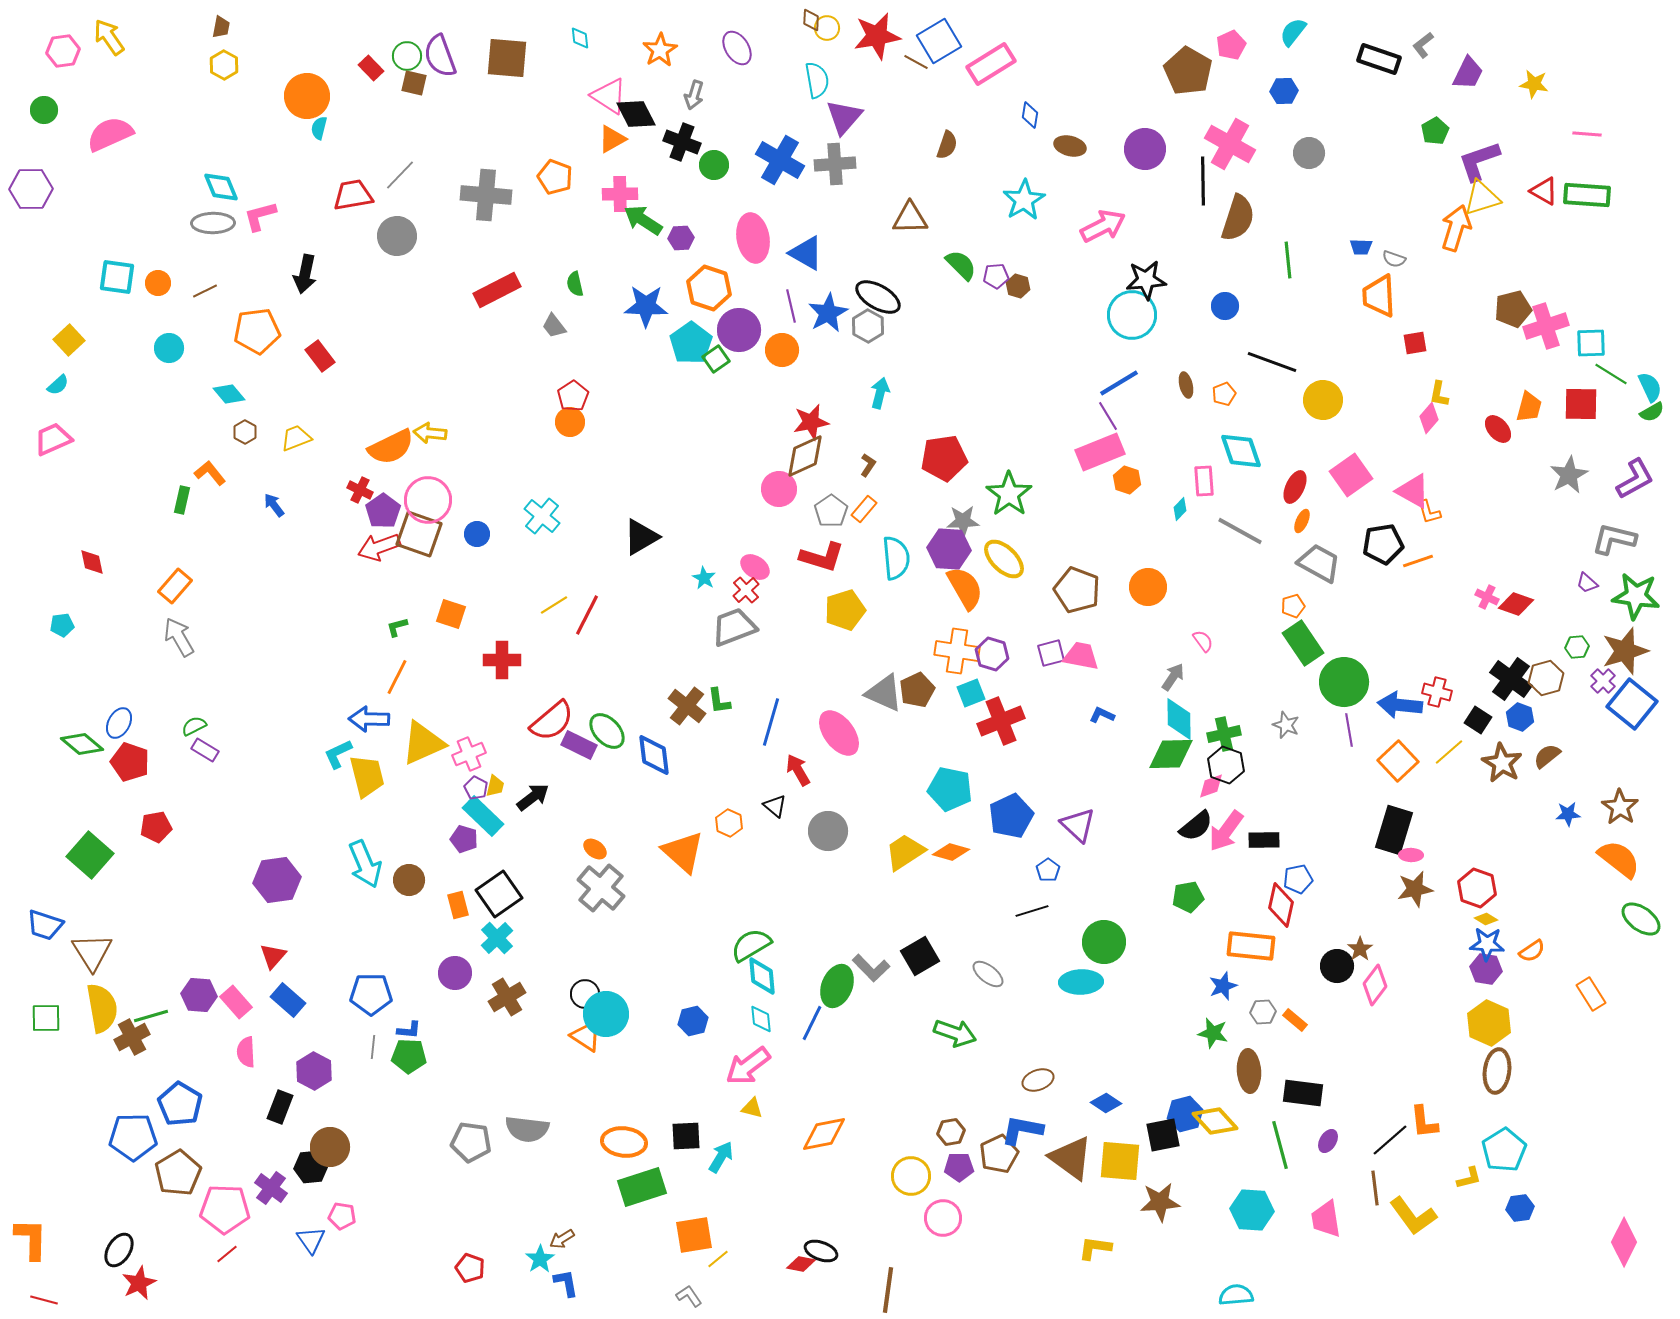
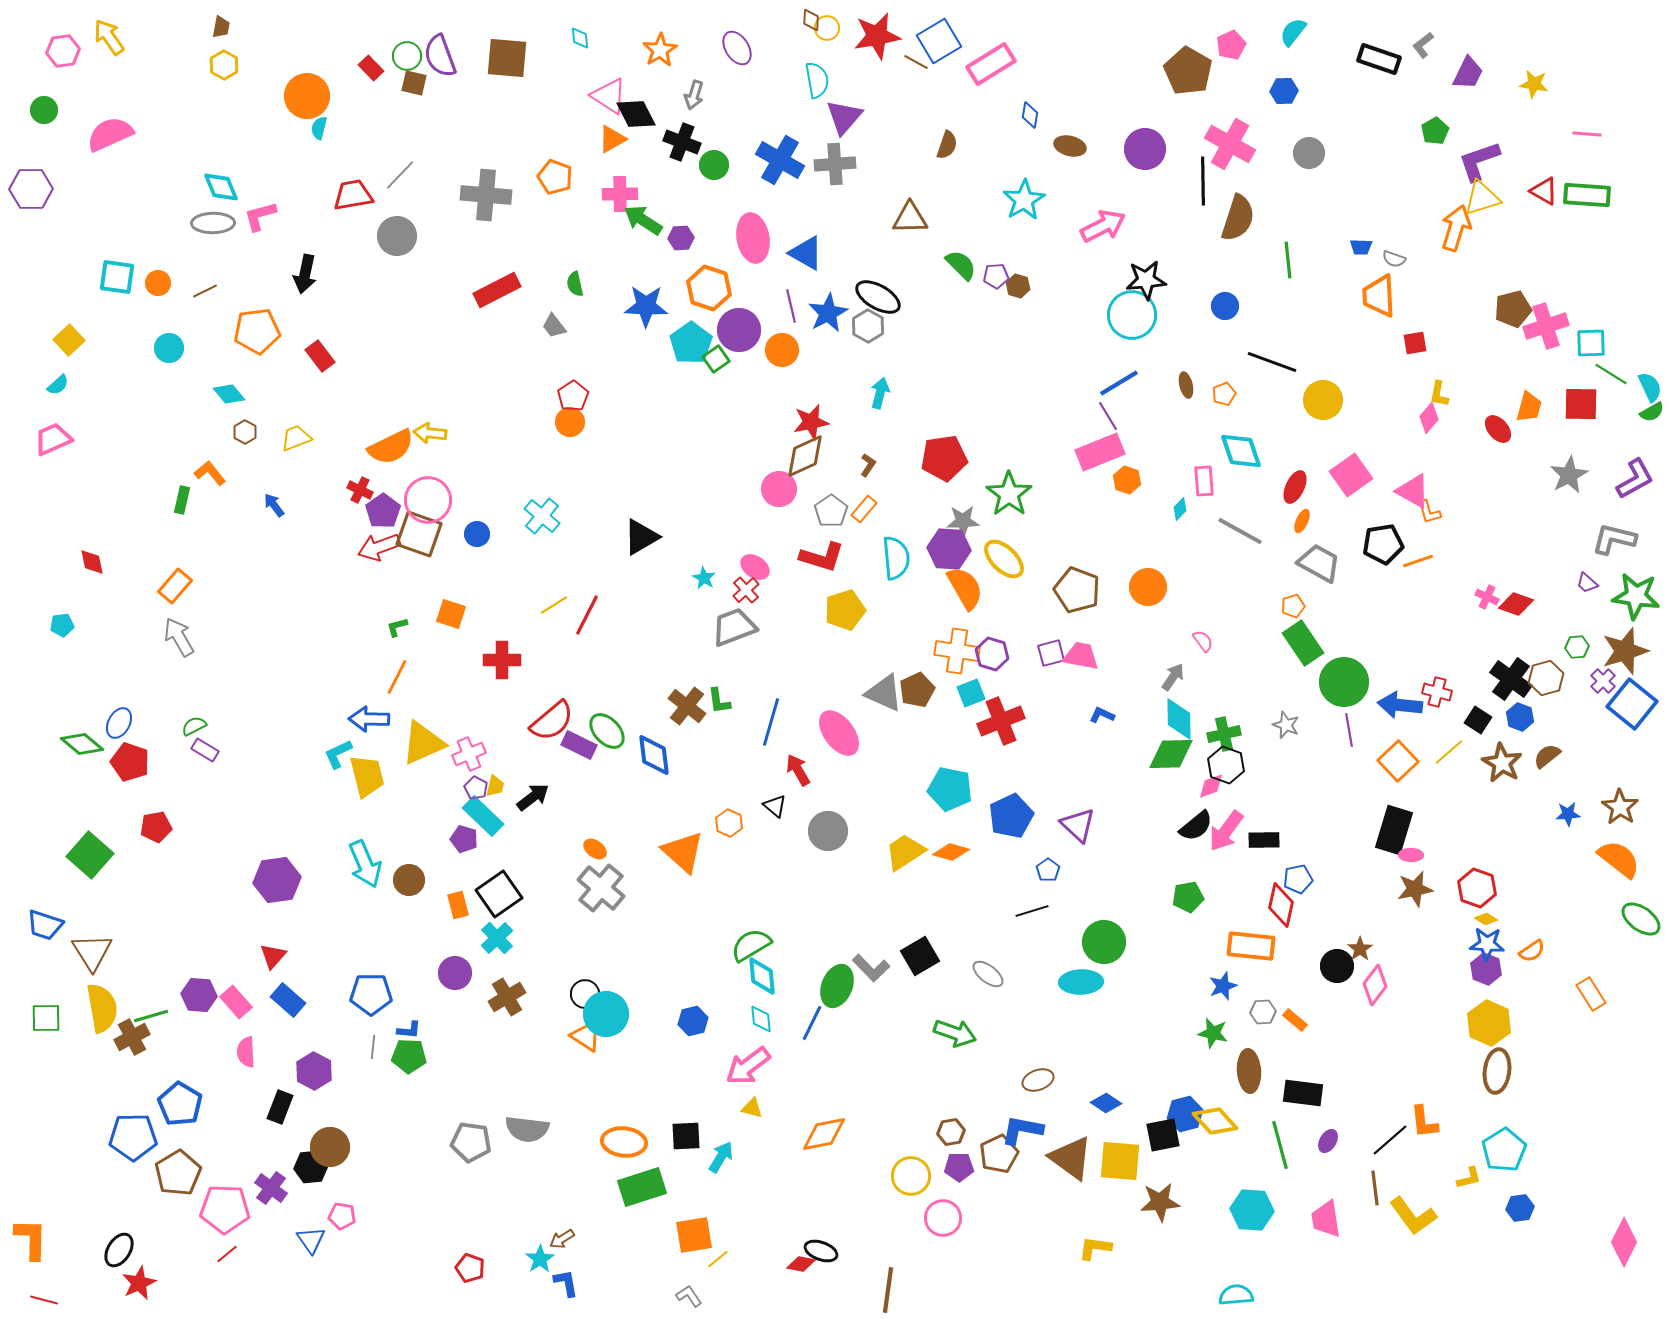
purple hexagon at (1486, 969): rotated 12 degrees clockwise
